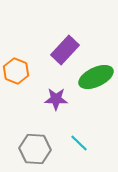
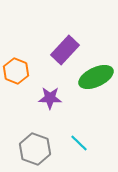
purple star: moved 6 px left, 1 px up
gray hexagon: rotated 16 degrees clockwise
